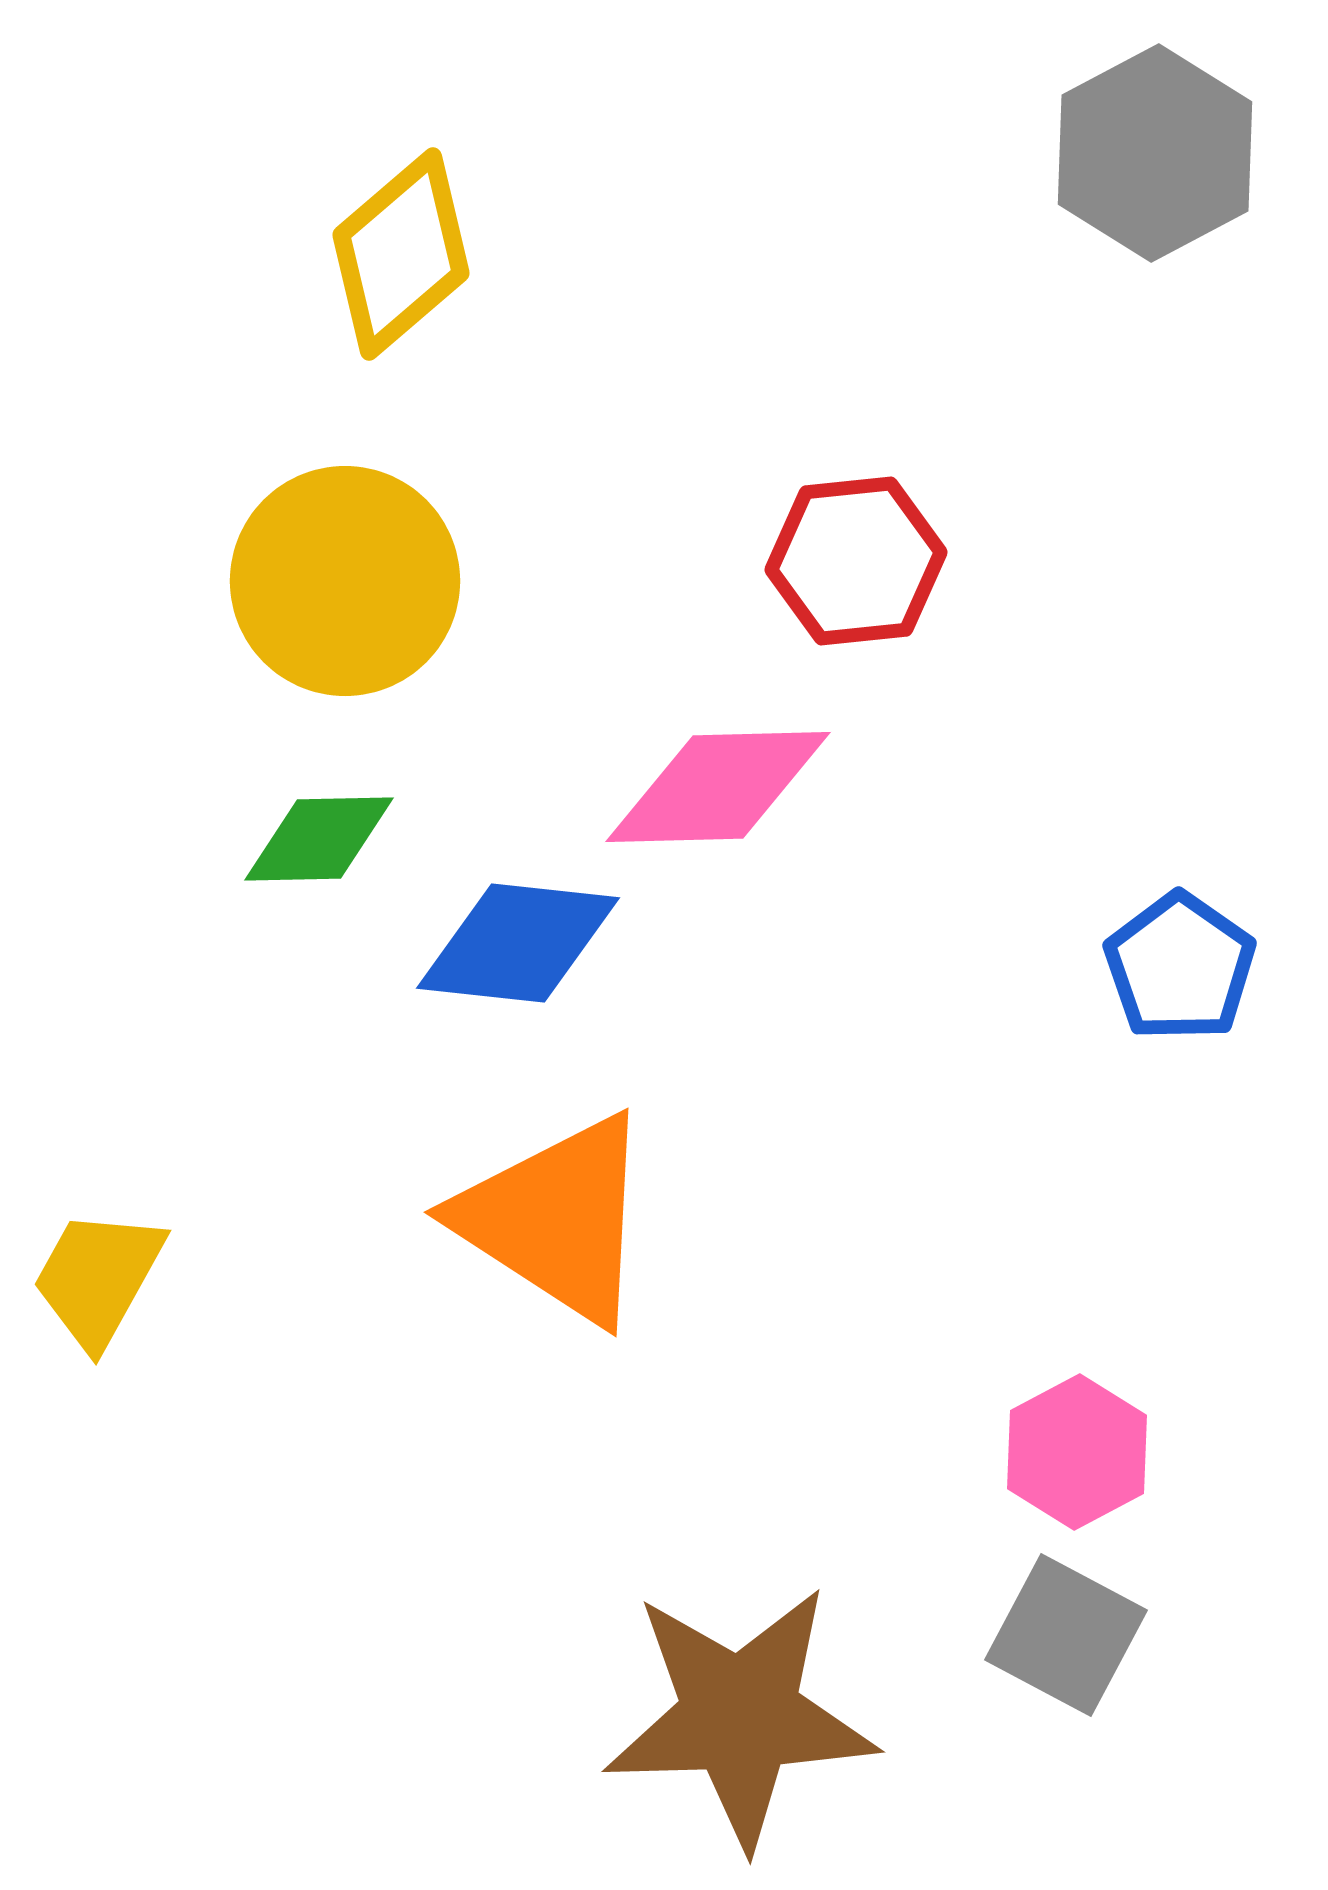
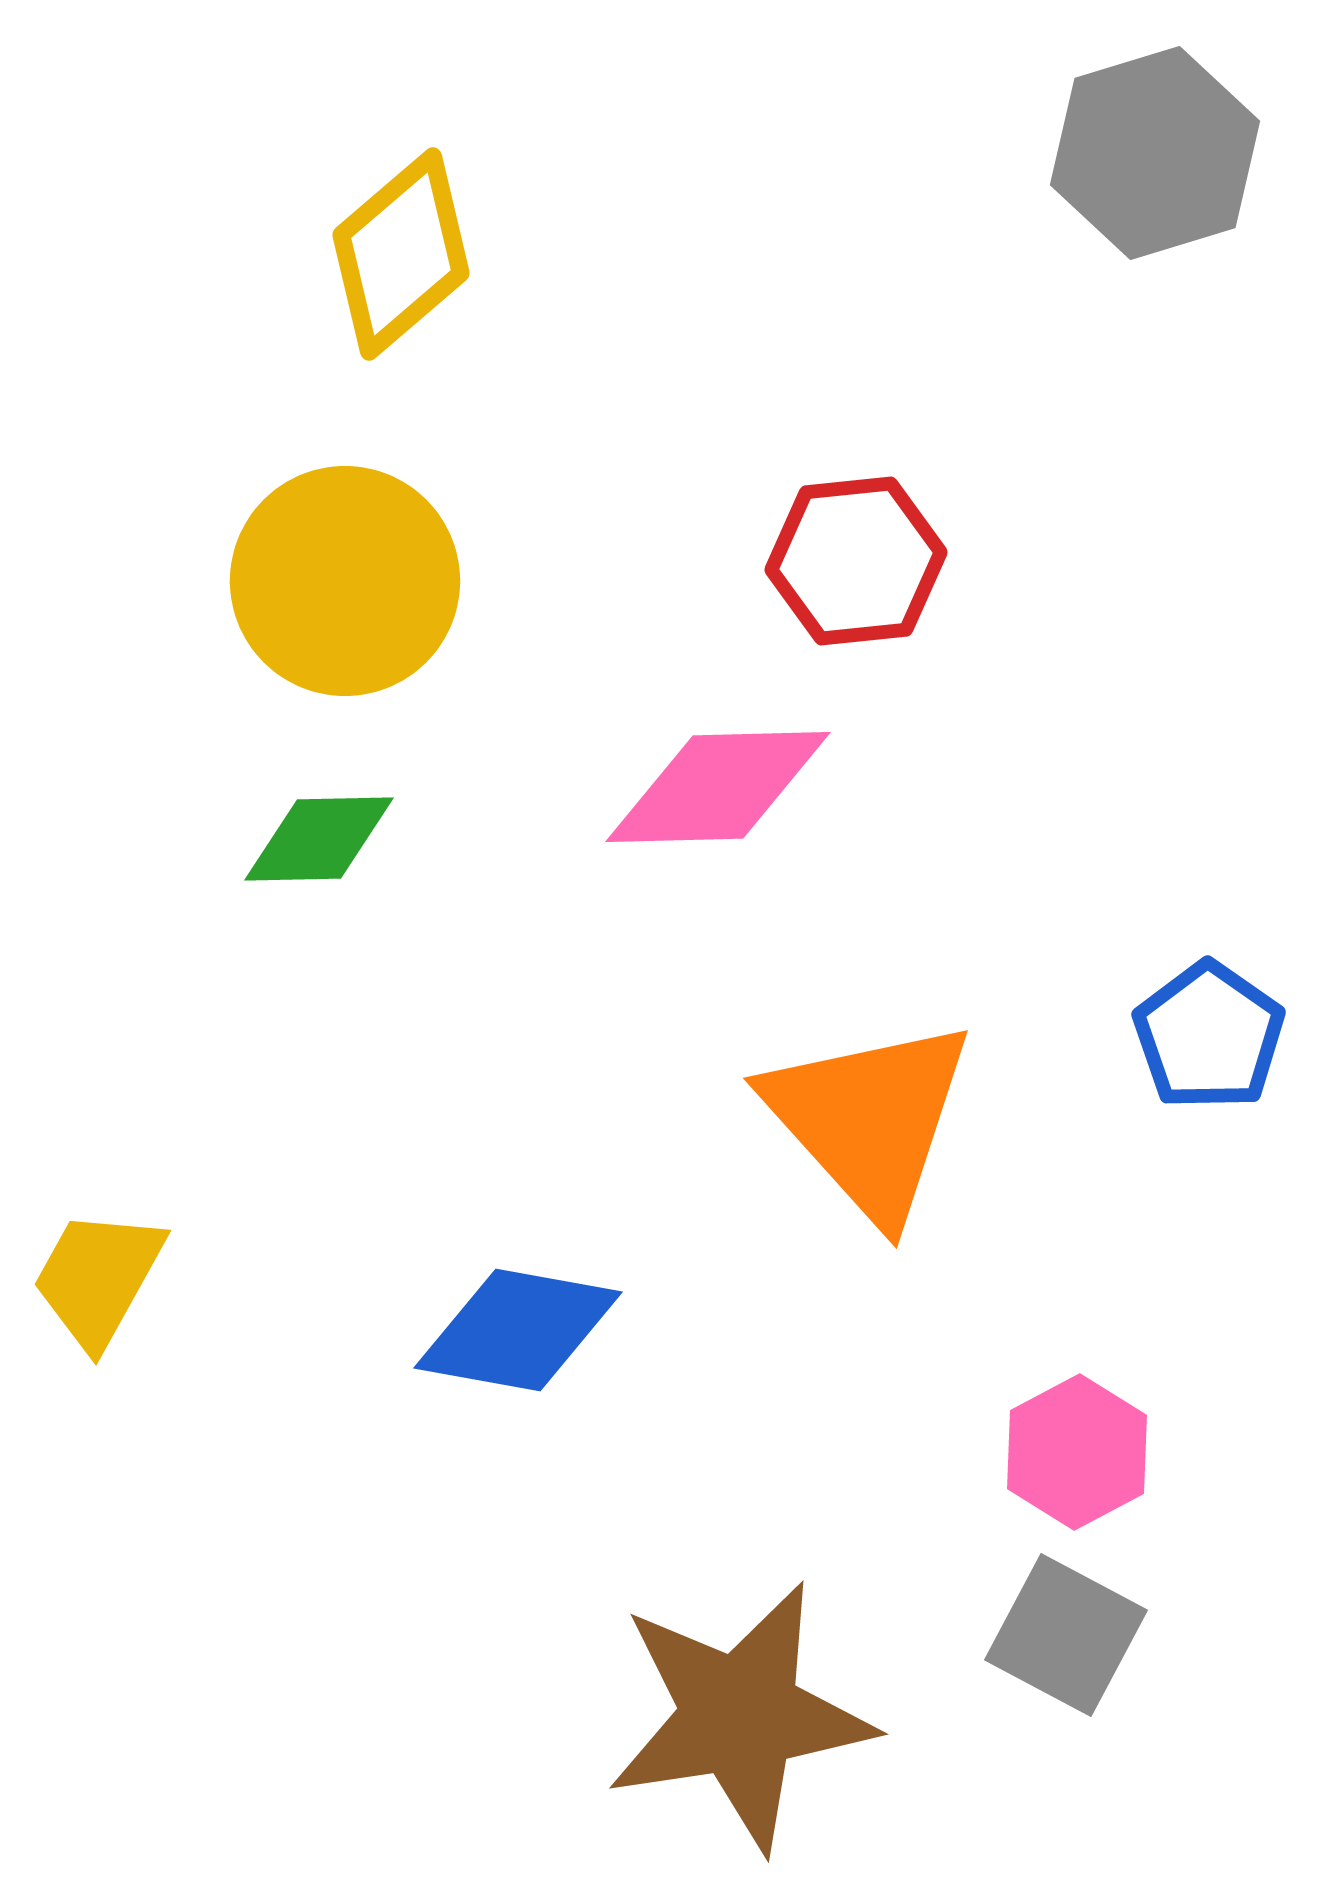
gray hexagon: rotated 11 degrees clockwise
blue diamond: moved 387 px down; rotated 4 degrees clockwise
blue pentagon: moved 29 px right, 69 px down
orange triangle: moved 313 px right, 100 px up; rotated 15 degrees clockwise
brown star: rotated 7 degrees counterclockwise
